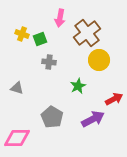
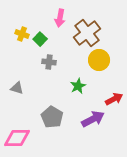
green square: rotated 24 degrees counterclockwise
